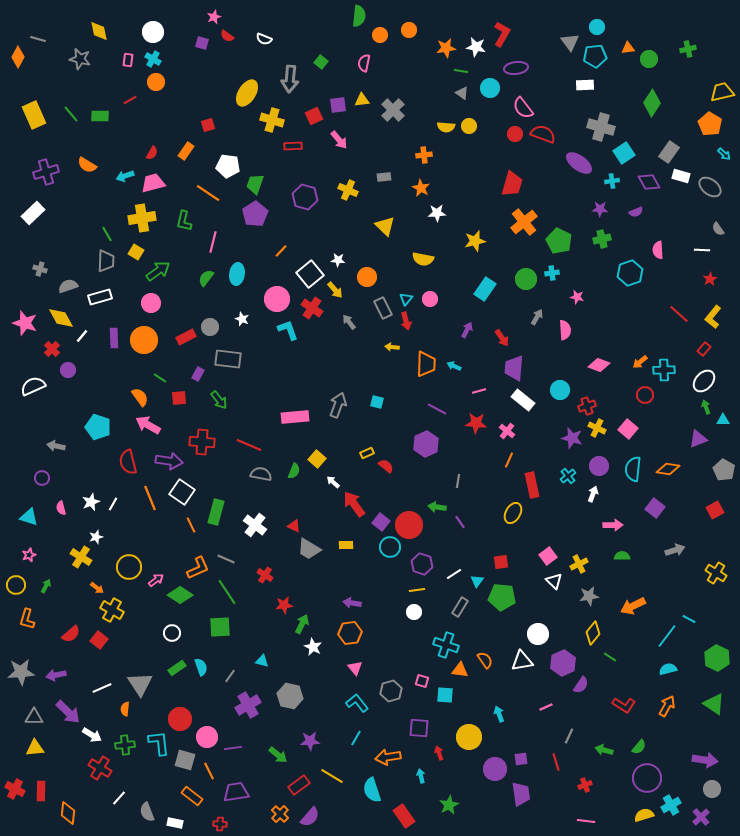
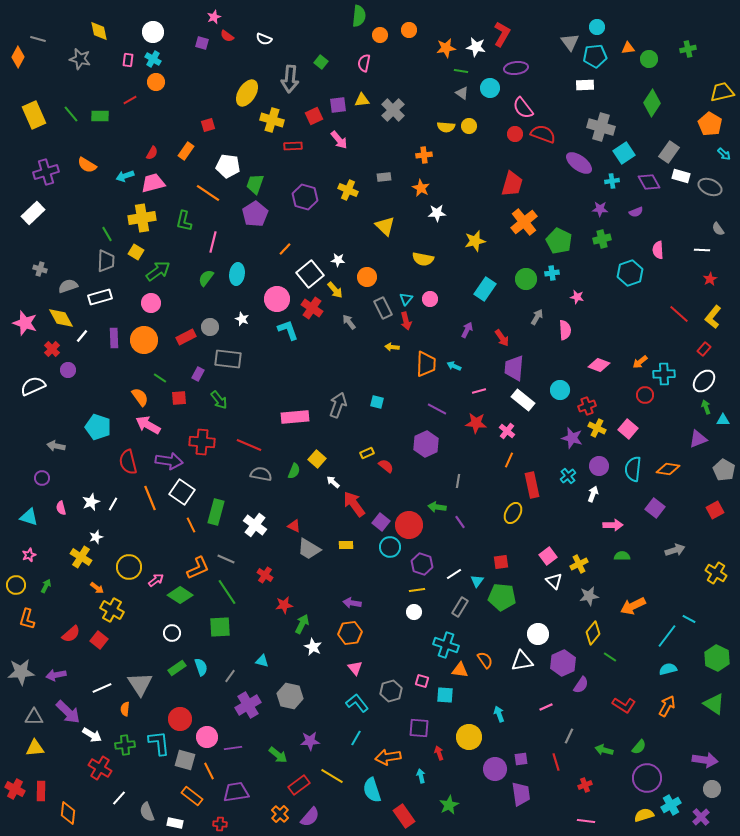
gray ellipse at (710, 187): rotated 15 degrees counterclockwise
orange line at (281, 251): moved 4 px right, 2 px up
cyan cross at (664, 370): moved 4 px down
